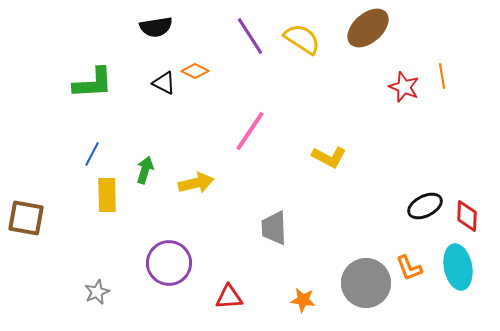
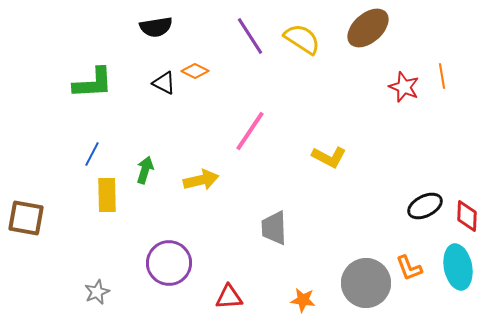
yellow arrow: moved 5 px right, 3 px up
